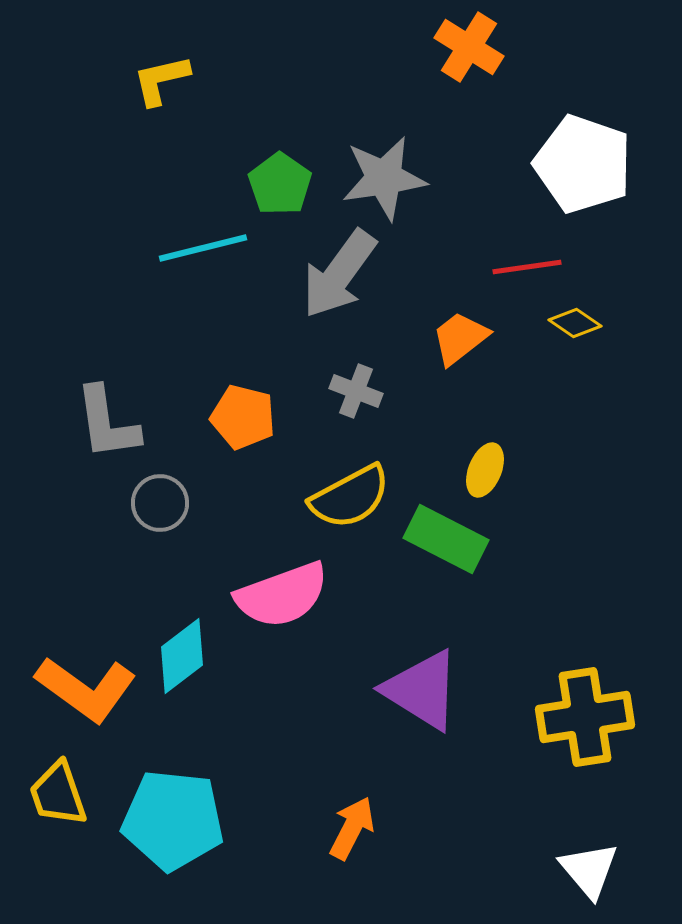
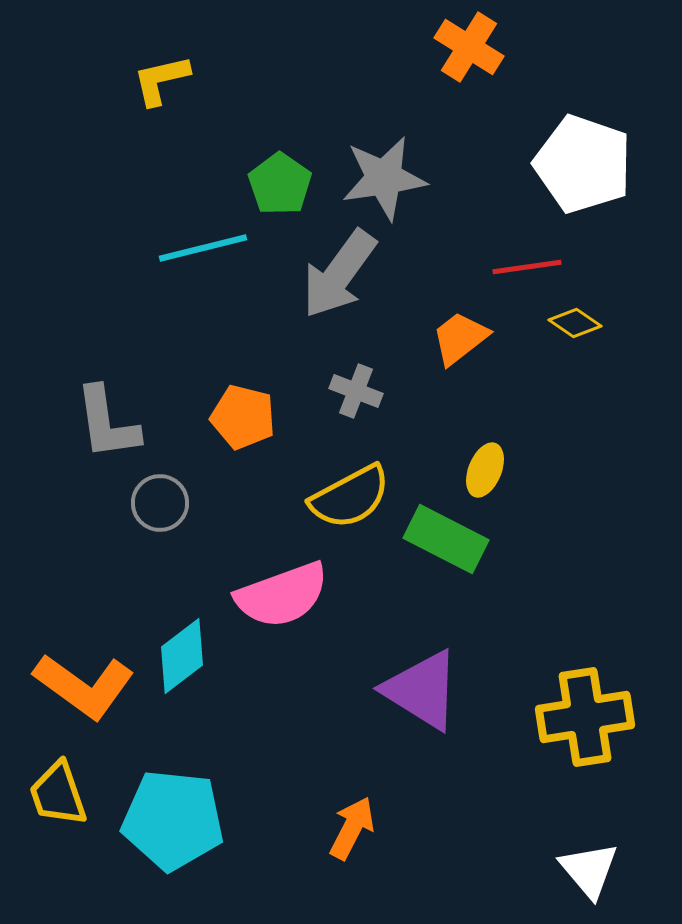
orange L-shape: moved 2 px left, 3 px up
